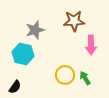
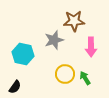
gray star: moved 19 px right, 10 px down
pink arrow: moved 2 px down
yellow circle: moved 1 px up
